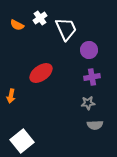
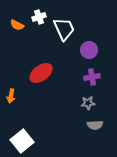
white cross: moved 1 px left, 1 px up; rotated 16 degrees clockwise
white trapezoid: moved 2 px left
